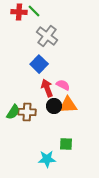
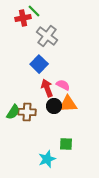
red cross: moved 4 px right, 6 px down; rotated 14 degrees counterclockwise
orange triangle: moved 1 px up
cyan star: rotated 18 degrees counterclockwise
